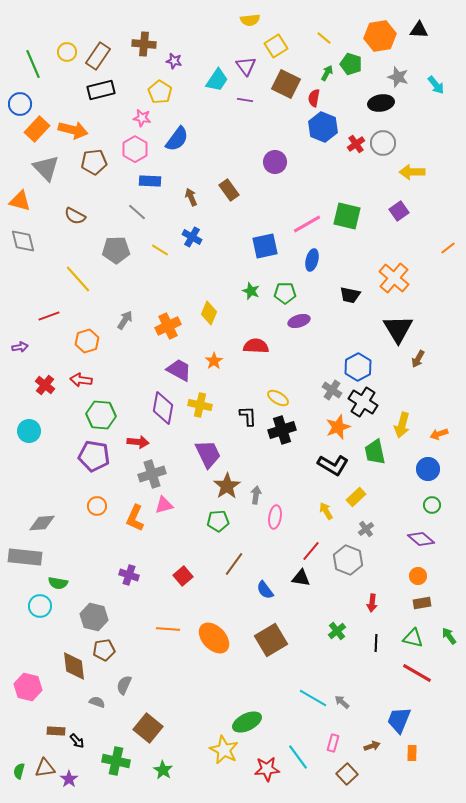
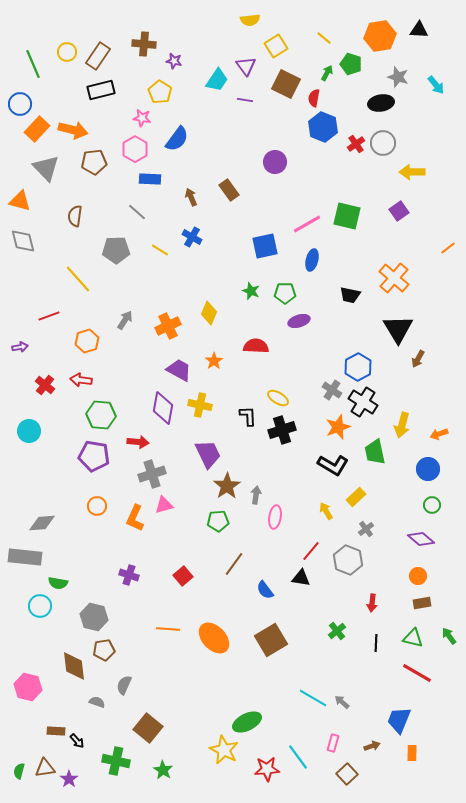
blue rectangle at (150, 181): moved 2 px up
brown semicircle at (75, 216): rotated 70 degrees clockwise
